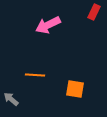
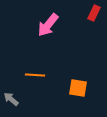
red rectangle: moved 1 px down
pink arrow: rotated 25 degrees counterclockwise
orange square: moved 3 px right, 1 px up
